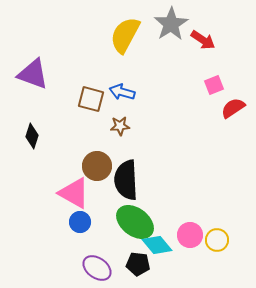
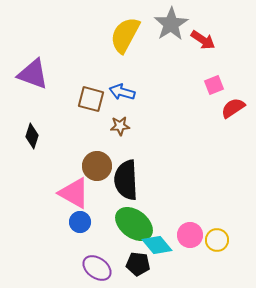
green ellipse: moved 1 px left, 2 px down
